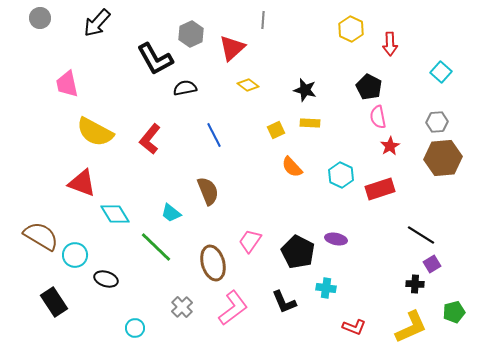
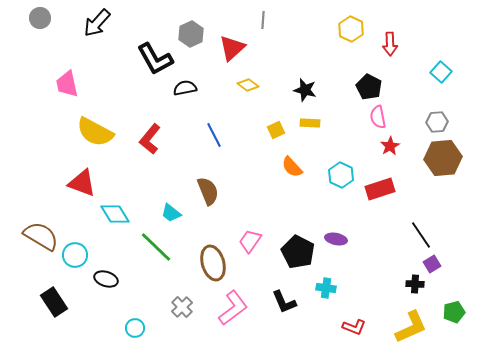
black line at (421, 235): rotated 24 degrees clockwise
